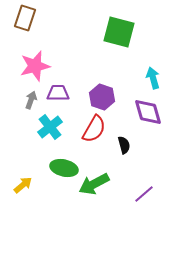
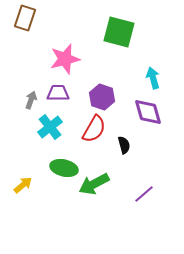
pink star: moved 30 px right, 7 px up
